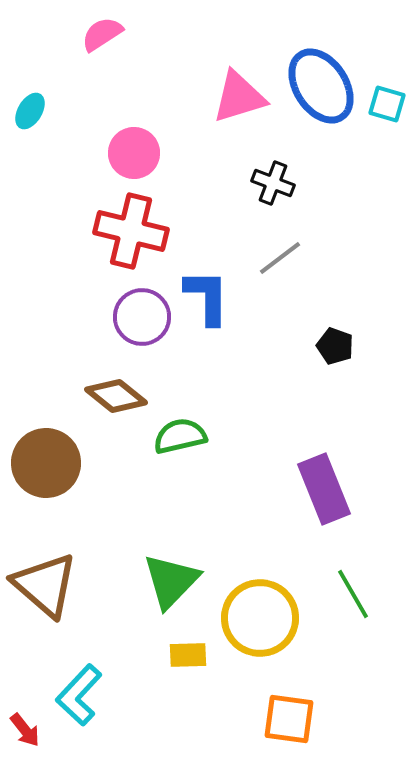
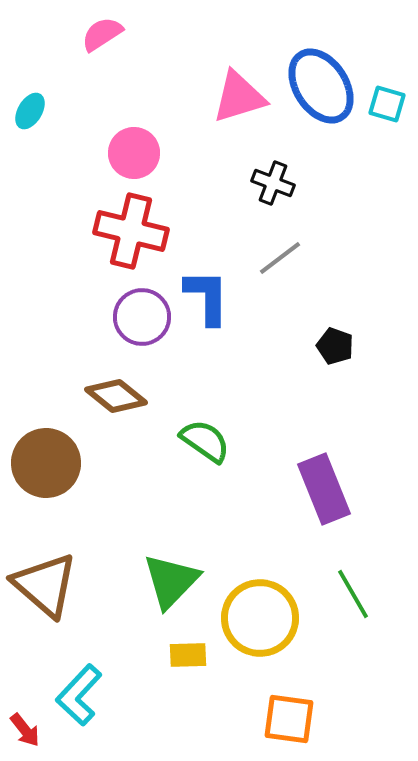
green semicircle: moved 25 px right, 5 px down; rotated 48 degrees clockwise
